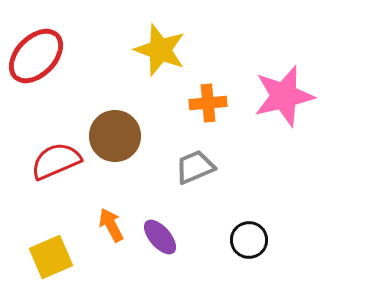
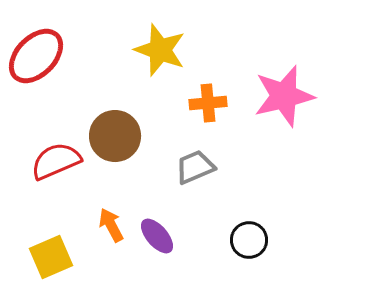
purple ellipse: moved 3 px left, 1 px up
